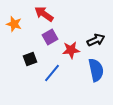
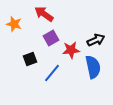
purple square: moved 1 px right, 1 px down
blue semicircle: moved 3 px left, 3 px up
